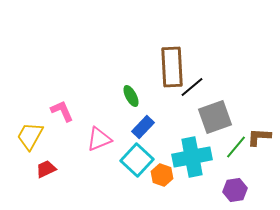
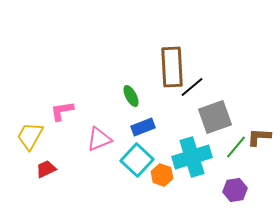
pink L-shape: rotated 75 degrees counterclockwise
blue rectangle: rotated 25 degrees clockwise
cyan cross: rotated 6 degrees counterclockwise
